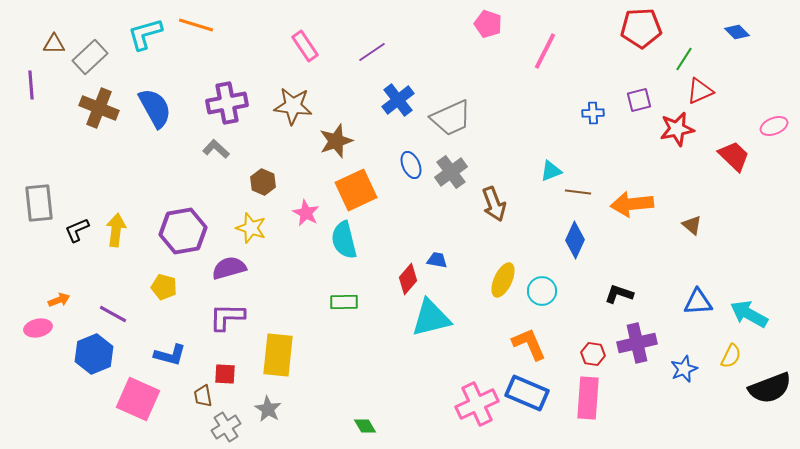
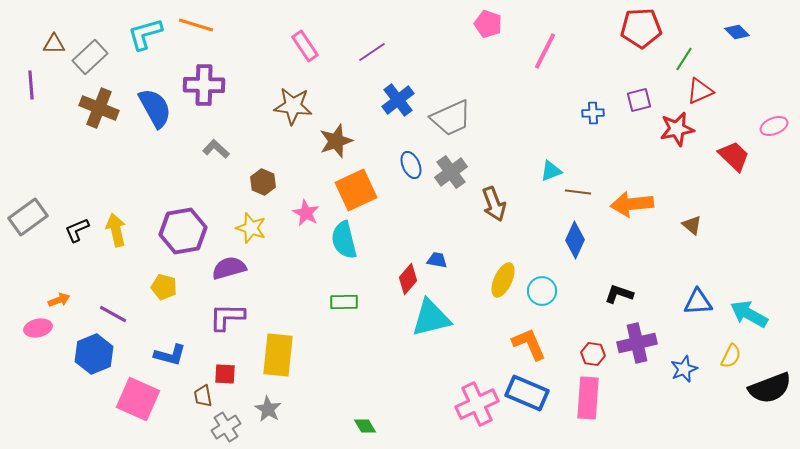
purple cross at (227, 103): moved 23 px left, 18 px up; rotated 12 degrees clockwise
gray rectangle at (39, 203): moved 11 px left, 14 px down; rotated 60 degrees clockwise
yellow arrow at (116, 230): rotated 20 degrees counterclockwise
